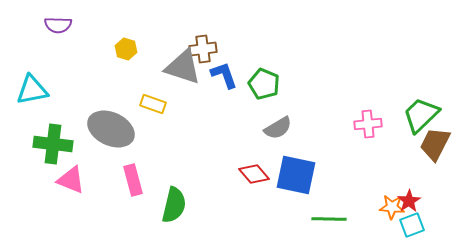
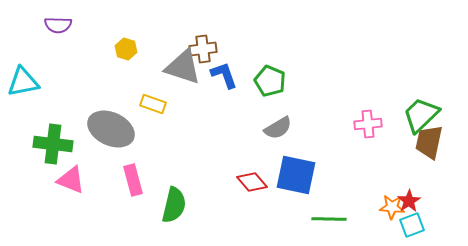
green pentagon: moved 6 px right, 3 px up
cyan triangle: moved 9 px left, 8 px up
brown trapezoid: moved 6 px left, 2 px up; rotated 15 degrees counterclockwise
red diamond: moved 2 px left, 8 px down
